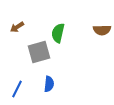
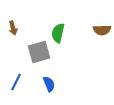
brown arrow: moved 4 px left, 1 px down; rotated 72 degrees counterclockwise
blue semicircle: rotated 28 degrees counterclockwise
blue line: moved 1 px left, 7 px up
